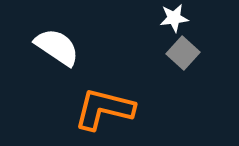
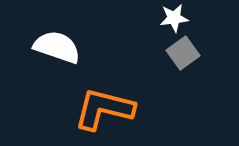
white semicircle: rotated 15 degrees counterclockwise
gray square: rotated 12 degrees clockwise
